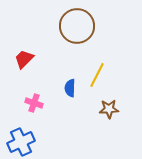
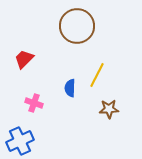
blue cross: moved 1 px left, 1 px up
